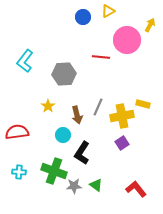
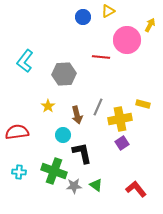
yellow cross: moved 2 px left, 3 px down
black L-shape: rotated 135 degrees clockwise
